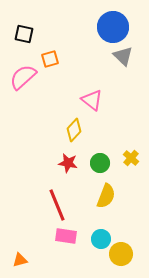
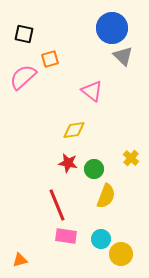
blue circle: moved 1 px left, 1 px down
pink triangle: moved 9 px up
yellow diamond: rotated 40 degrees clockwise
green circle: moved 6 px left, 6 px down
